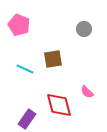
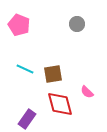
gray circle: moved 7 px left, 5 px up
brown square: moved 15 px down
red diamond: moved 1 px right, 1 px up
